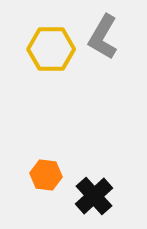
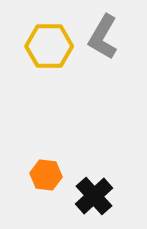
yellow hexagon: moved 2 px left, 3 px up
